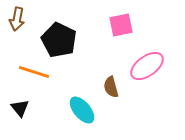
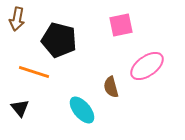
black pentagon: rotated 12 degrees counterclockwise
